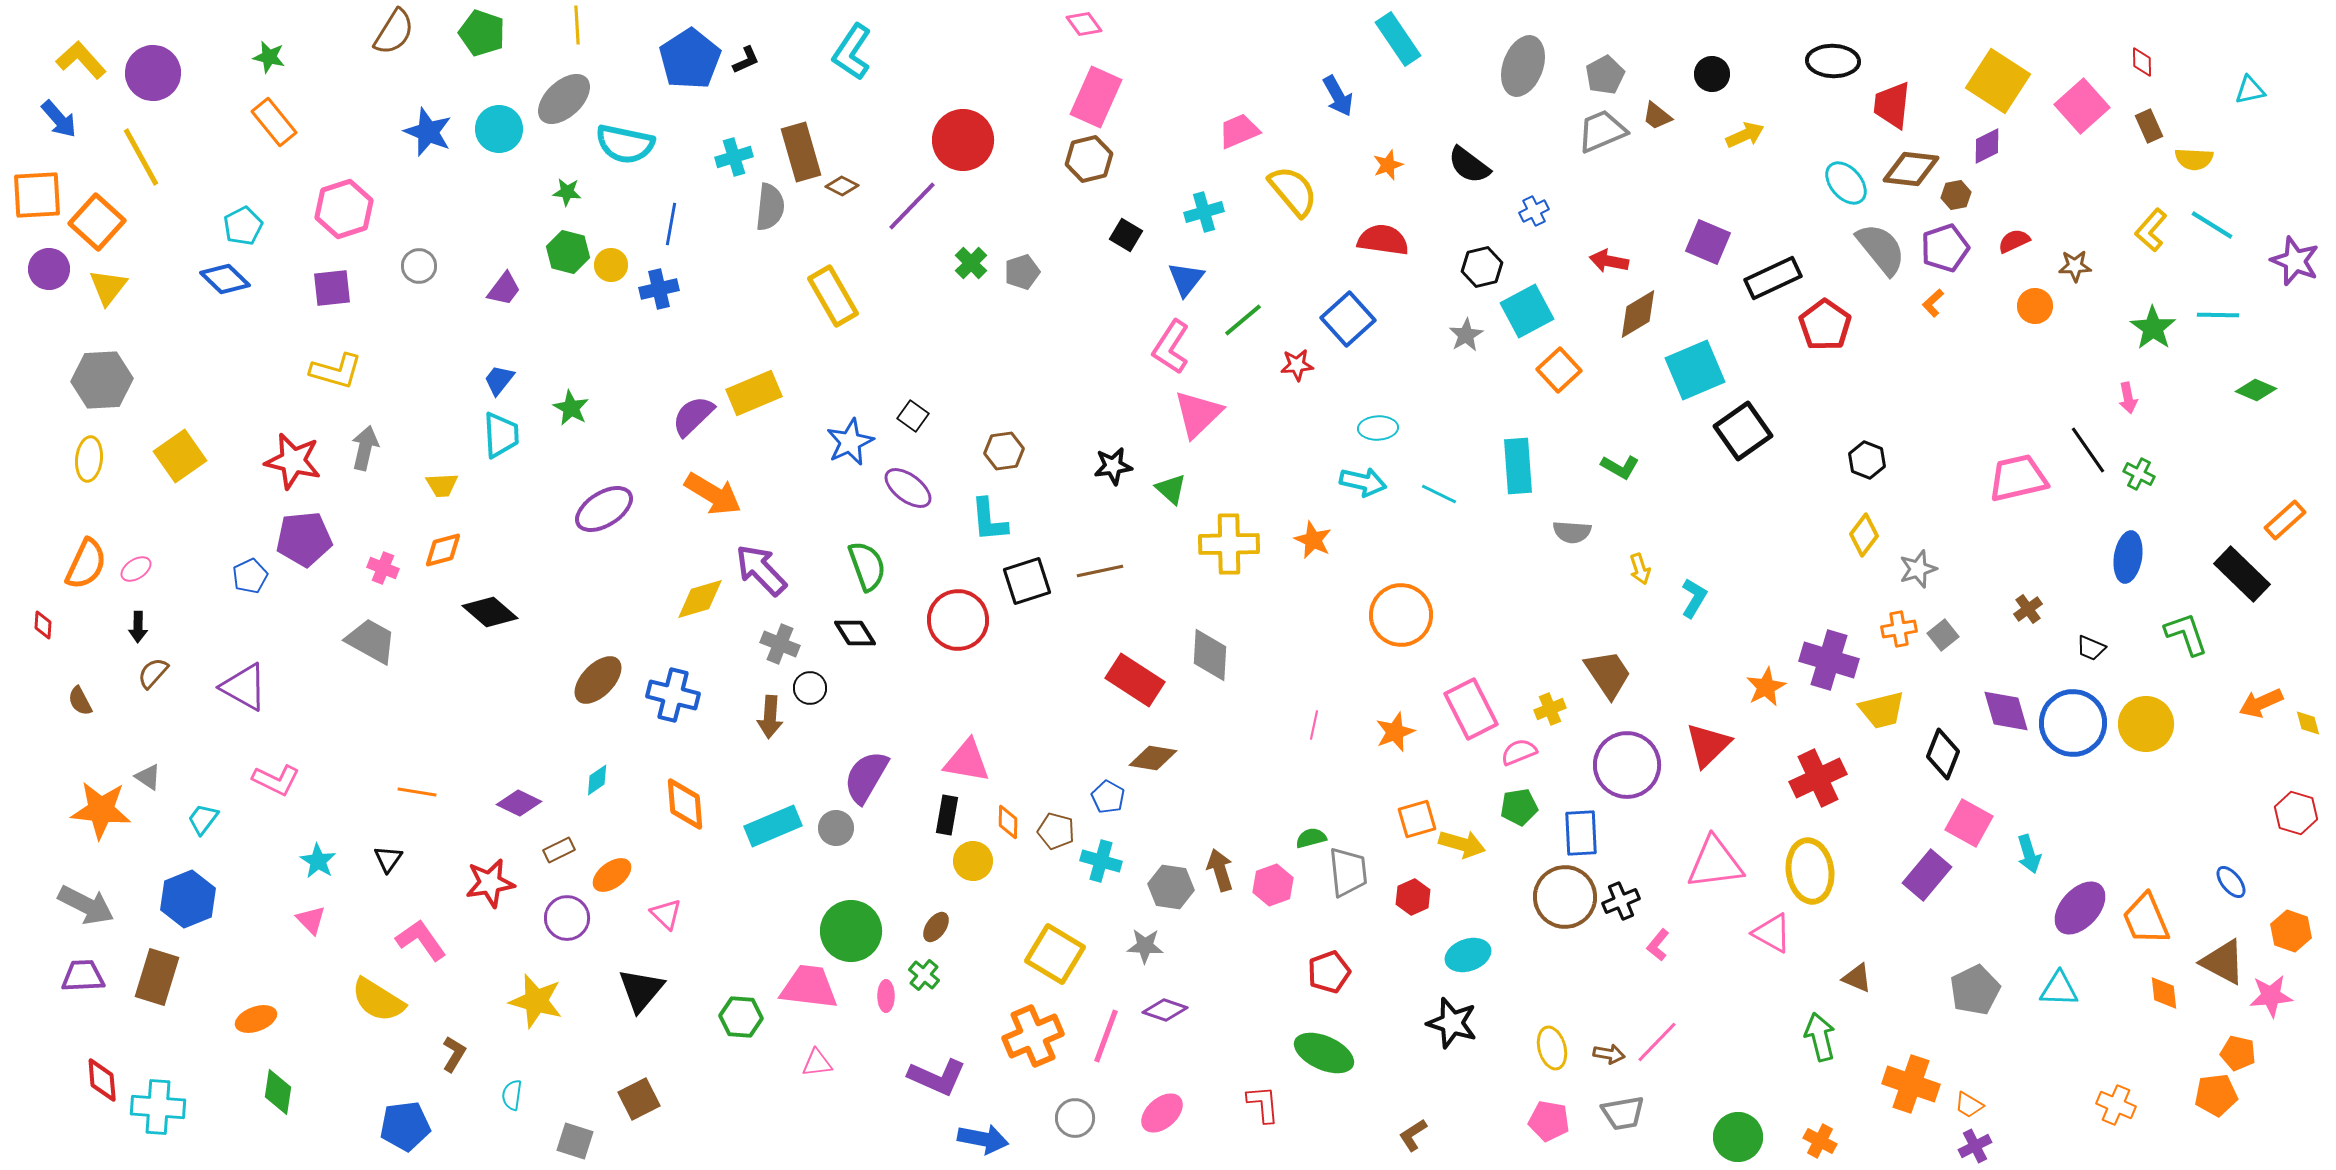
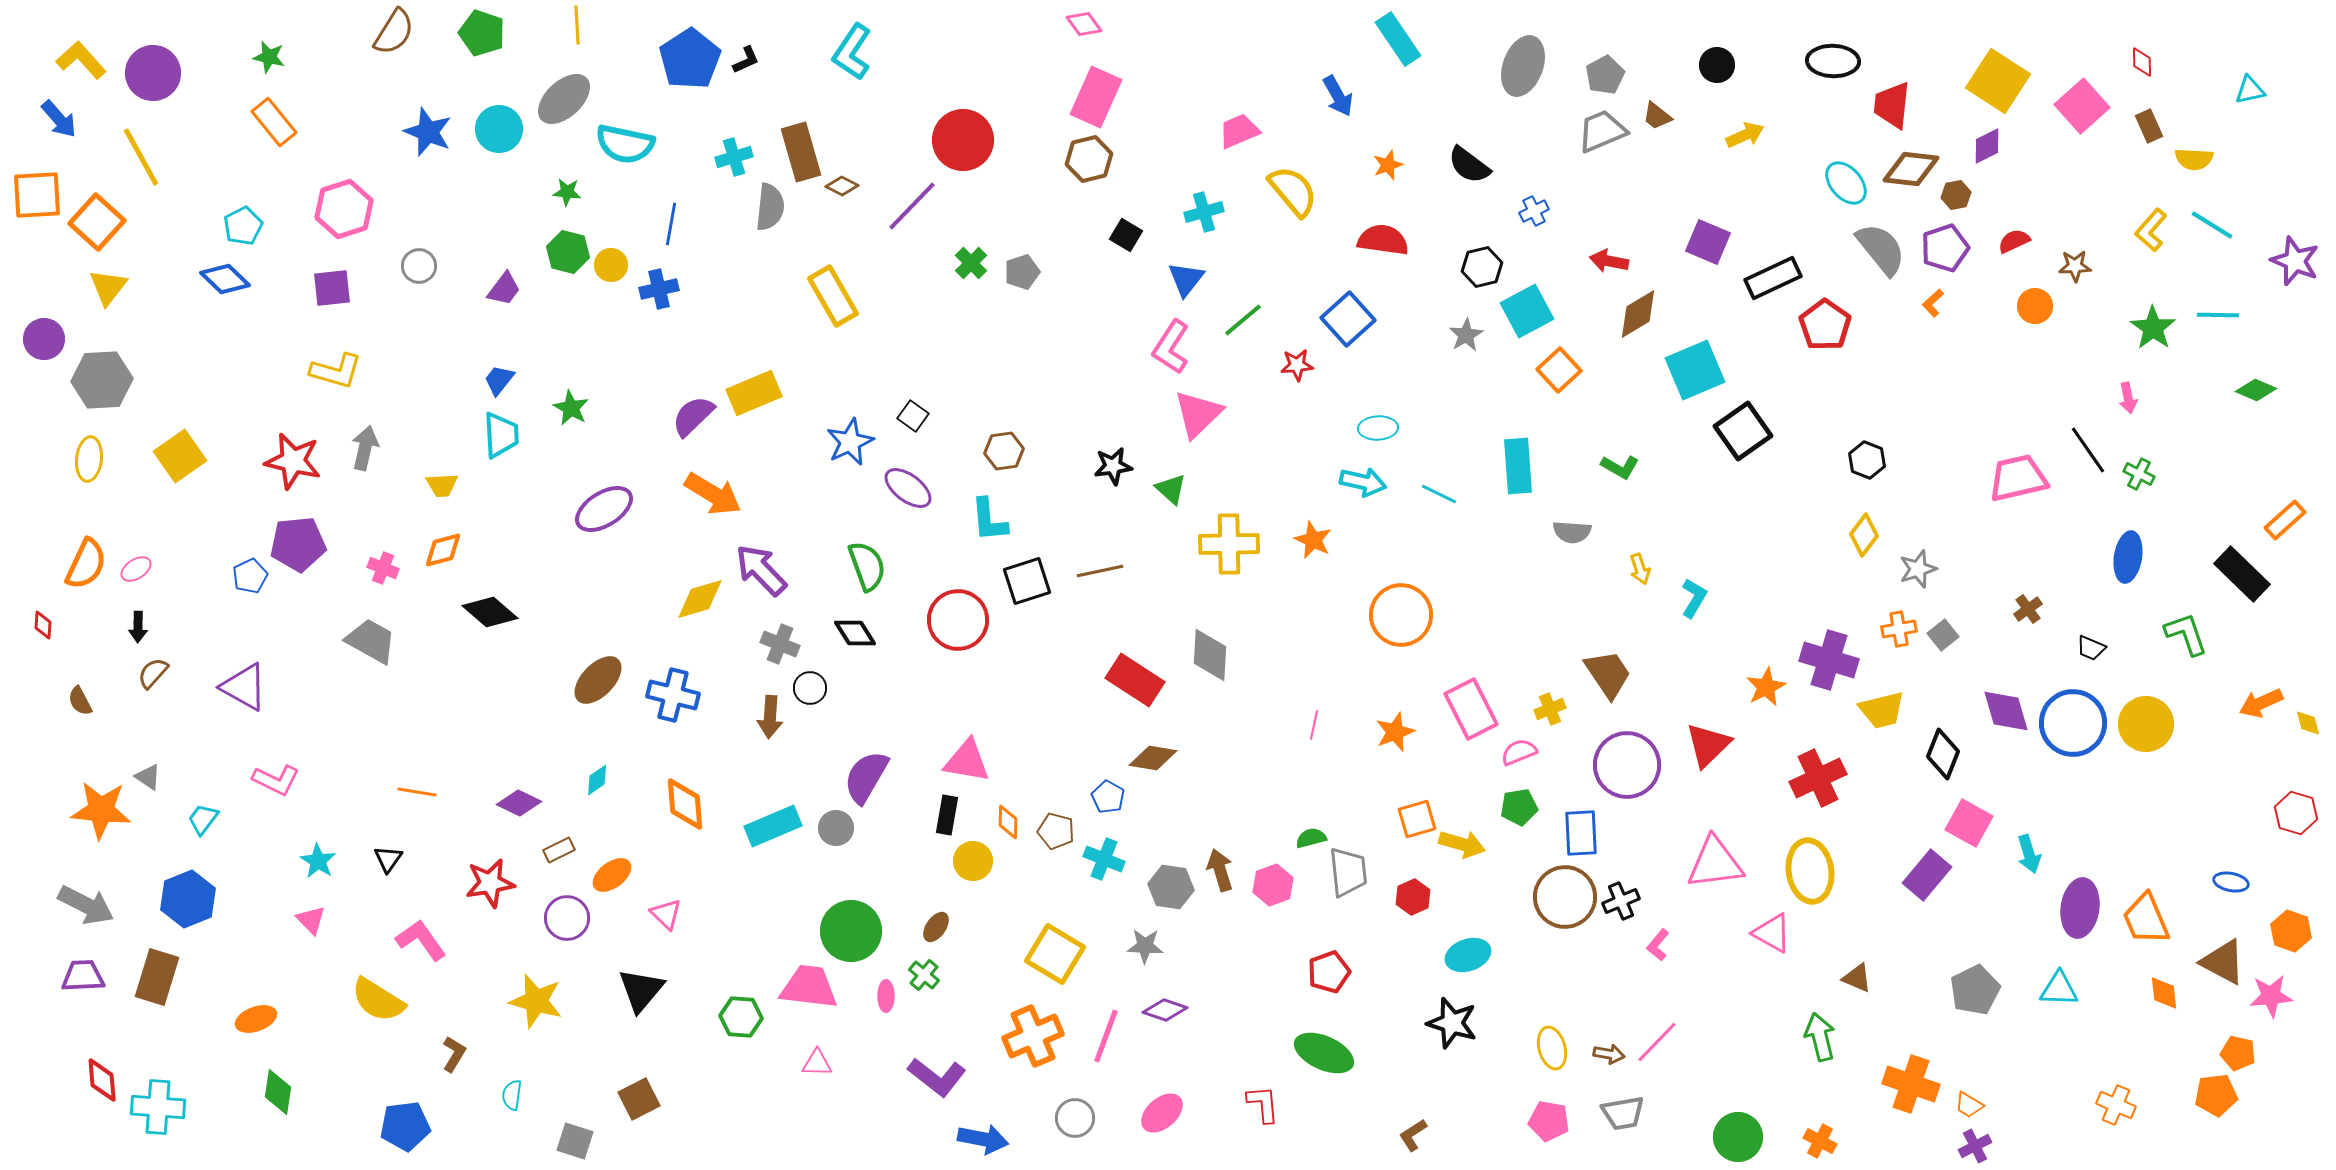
black circle at (1712, 74): moved 5 px right, 9 px up
purple circle at (49, 269): moved 5 px left, 70 px down
purple pentagon at (304, 539): moved 6 px left, 5 px down
cyan cross at (1101, 861): moved 3 px right, 2 px up; rotated 6 degrees clockwise
blue ellipse at (2231, 882): rotated 40 degrees counterclockwise
purple ellipse at (2080, 908): rotated 34 degrees counterclockwise
pink triangle at (817, 1063): rotated 8 degrees clockwise
purple L-shape at (937, 1077): rotated 14 degrees clockwise
